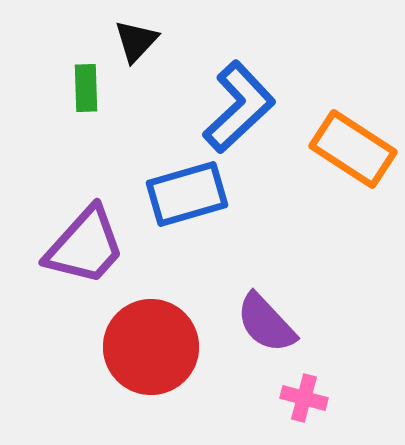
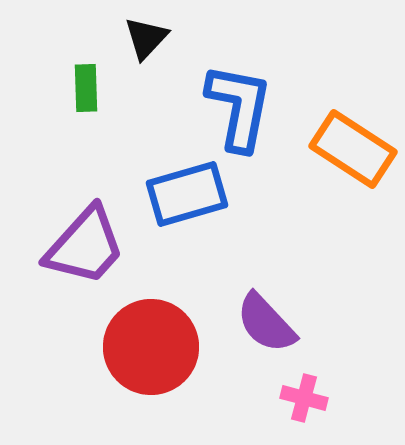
black triangle: moved 10 px right, 3 px up
blue L-shape: rotated 36 degrees counterclockwise
